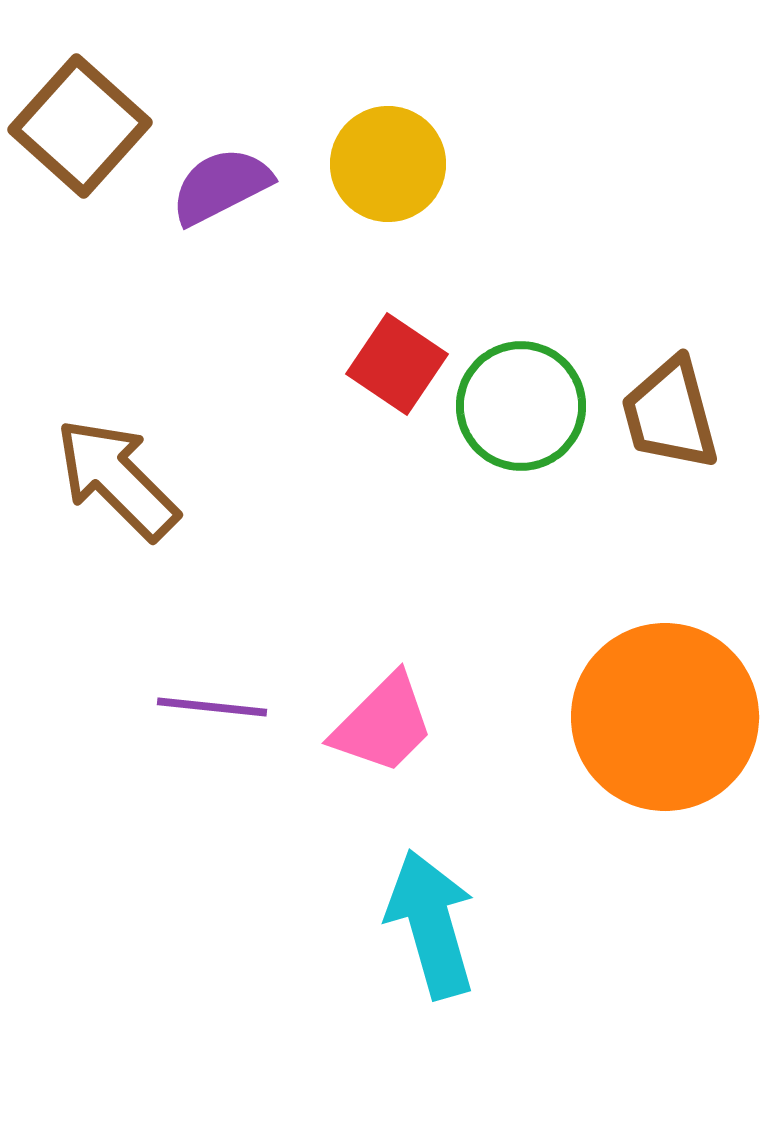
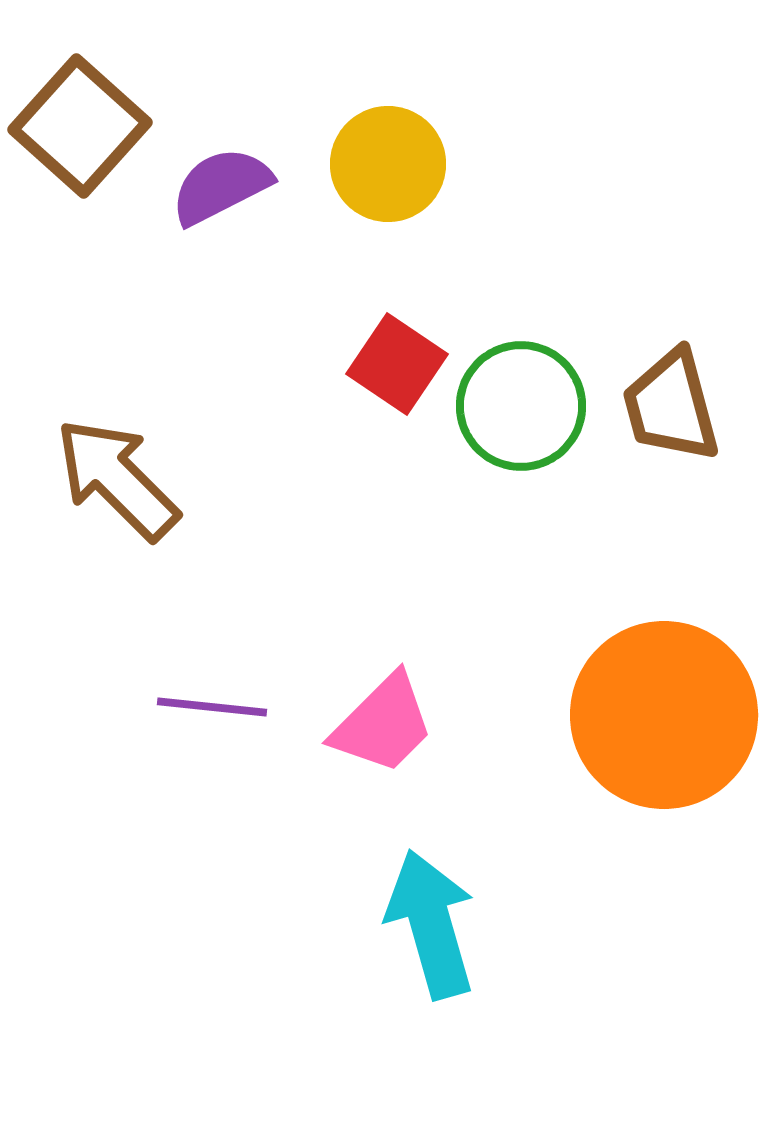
brown trapezoid: moved 1 px right, 8 px up
orange circle: moved 1 px left, 2 px up
